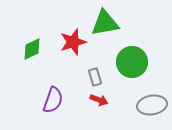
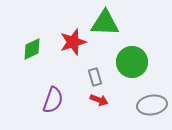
green triangle: rotated 12 degrees clockwise
